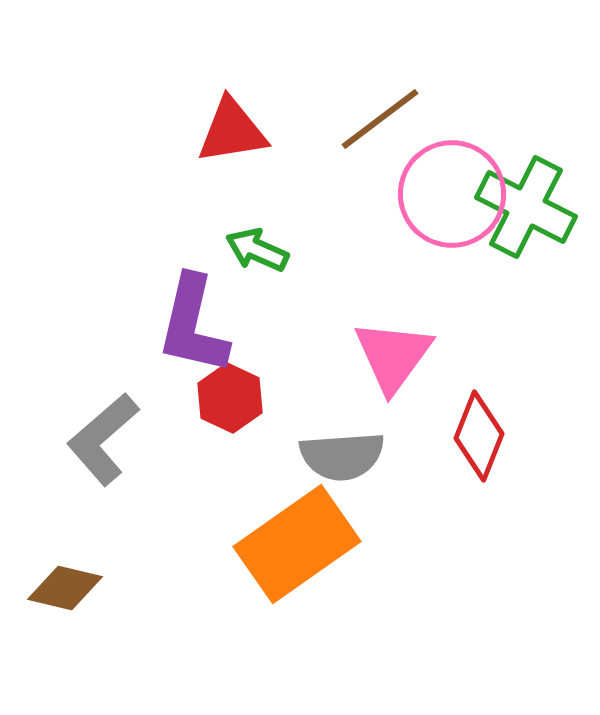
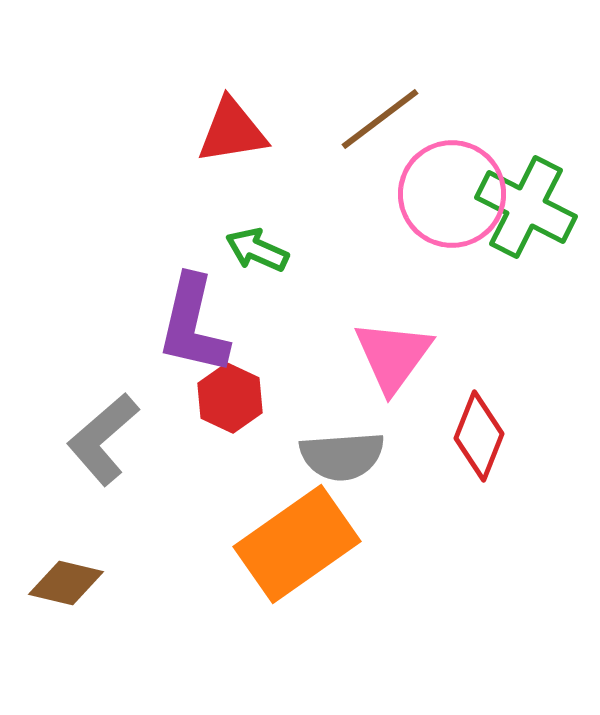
brown diamond: moved 1 px right, 5 px up
